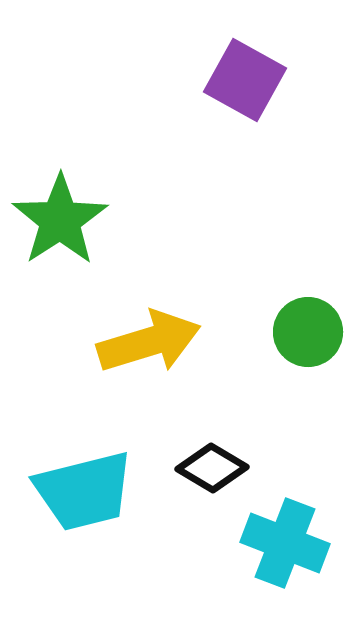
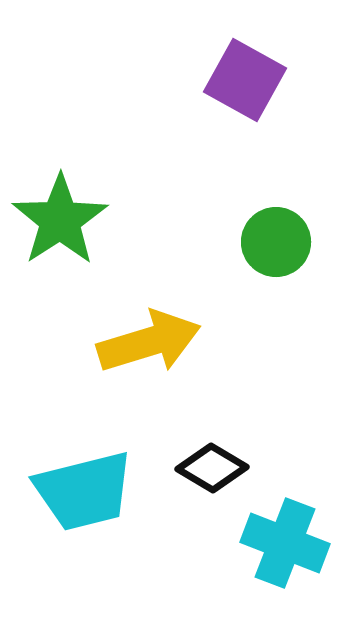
green circle: moved 32 px left, 90 px up
